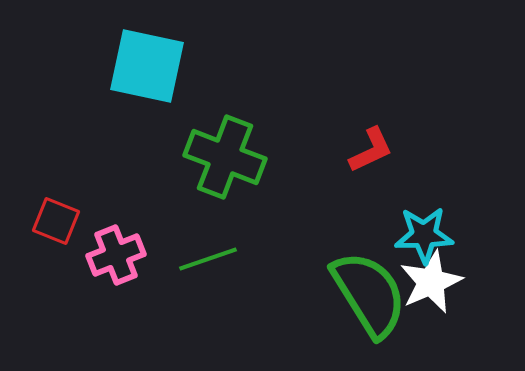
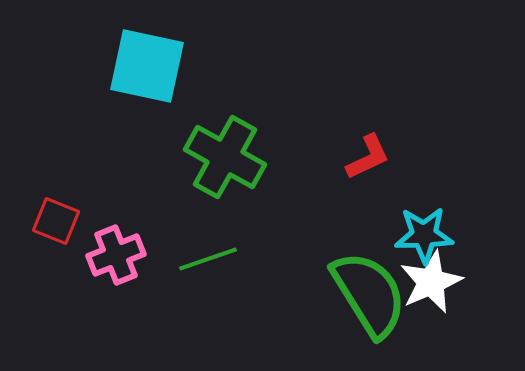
red L-shape: moved 3 px left, 7 px down
green cross: rotated 8 degrees clockwise
